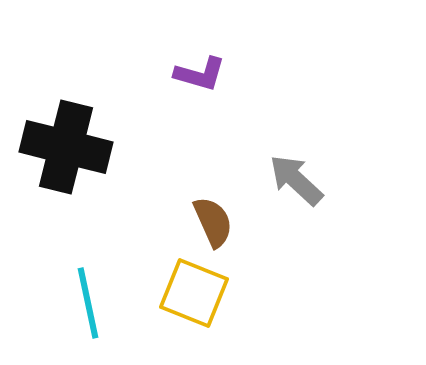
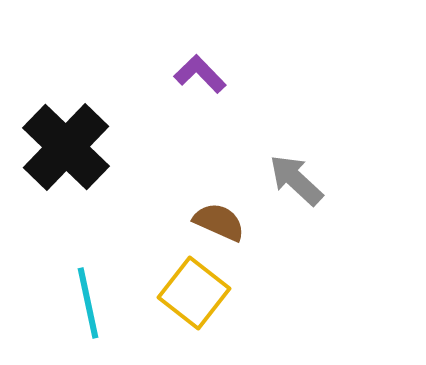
purple L-shape: rotated 150 degrees counterclockwise
black cross: rotated 30 degrees clockwise
brown semicircle: moved 6 px right; rotated 42 degrees counterclockwise
yellow square: rotated 16 degrees clockwise
